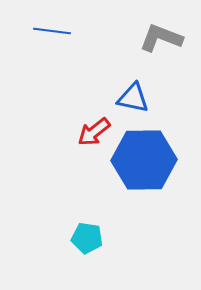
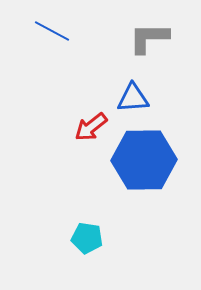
blue line: rotated 21 degrees clockwise
gray L-shape: moved 12 px left; rotated 21 degrees counterclockwise
blue triangle: rotated 16 degrees counterclockwise
red arrow: moved 3 px left, 5 px up
